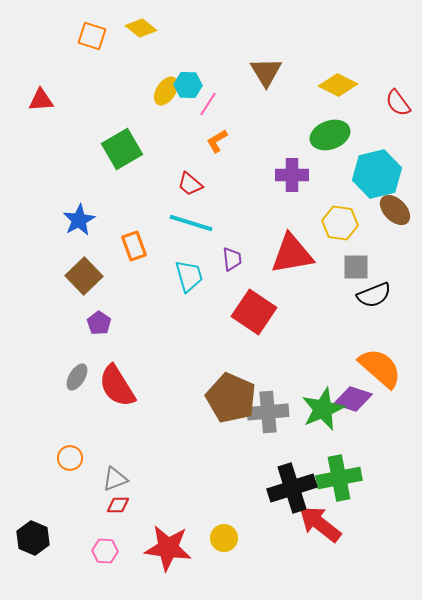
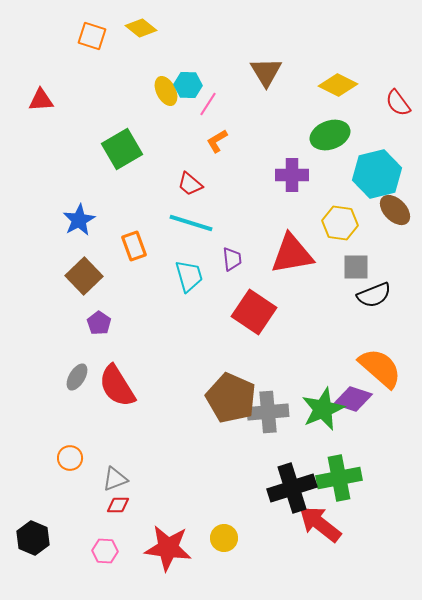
yellow ellipse at (166, 91): rotated 60 degrees counterclockwise
